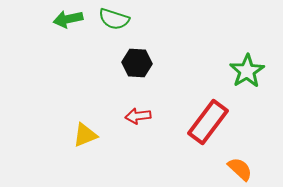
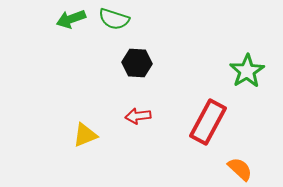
green arrow: moved 3 px right; rotated 8 degrees counterclockwise
red rectangle: rotated 9 degrees counterclockwise
